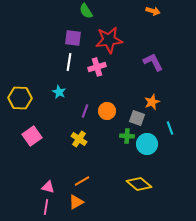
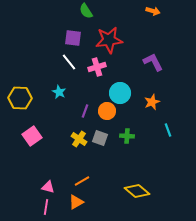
white line: rotated 48 degrees counterclockwise
gray square: moved 37 px left, 20 px down
cyan line: moved 2 px left, 2 px down
cyan circle: moved 27 px left, 51 px up
yellow diamond: moved 2 px left, 7 px down
